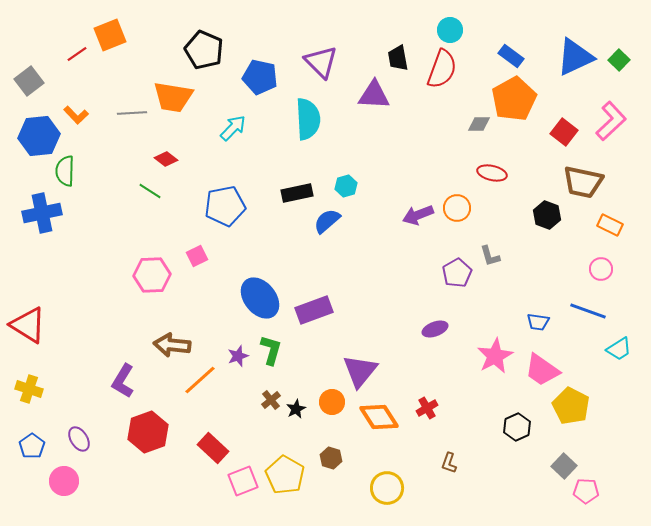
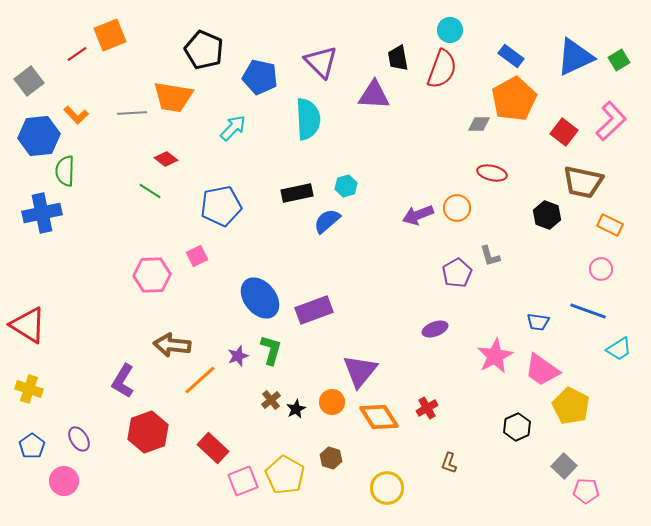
green square at (619, 60): rotated 15 degrees clockwise
blue pentagon at (225, 206): moved 4 px left
